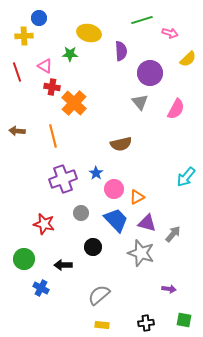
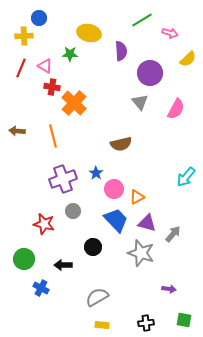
green line: rotated 15 degrees counterclockwise
red line: moved 4 px right, 4 px up; rotated 42 degrees clockwise
gray circle: moved 8 px left, 2 px up
gray semicircle: moved 2 px left, 2 px down; rotated 10 degrees clockwise
